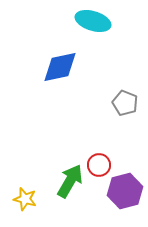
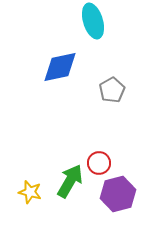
cyan ellipse: rotated 56 degrees clockwise
gray pentagon: moved 13 px left, 13 px up; rotated 20 degrees clockwise
red circle: moved 2 px up
purple hexagon: moved 7 px left, 3 px down
yellow star: moved 5 px right, 7 px up
